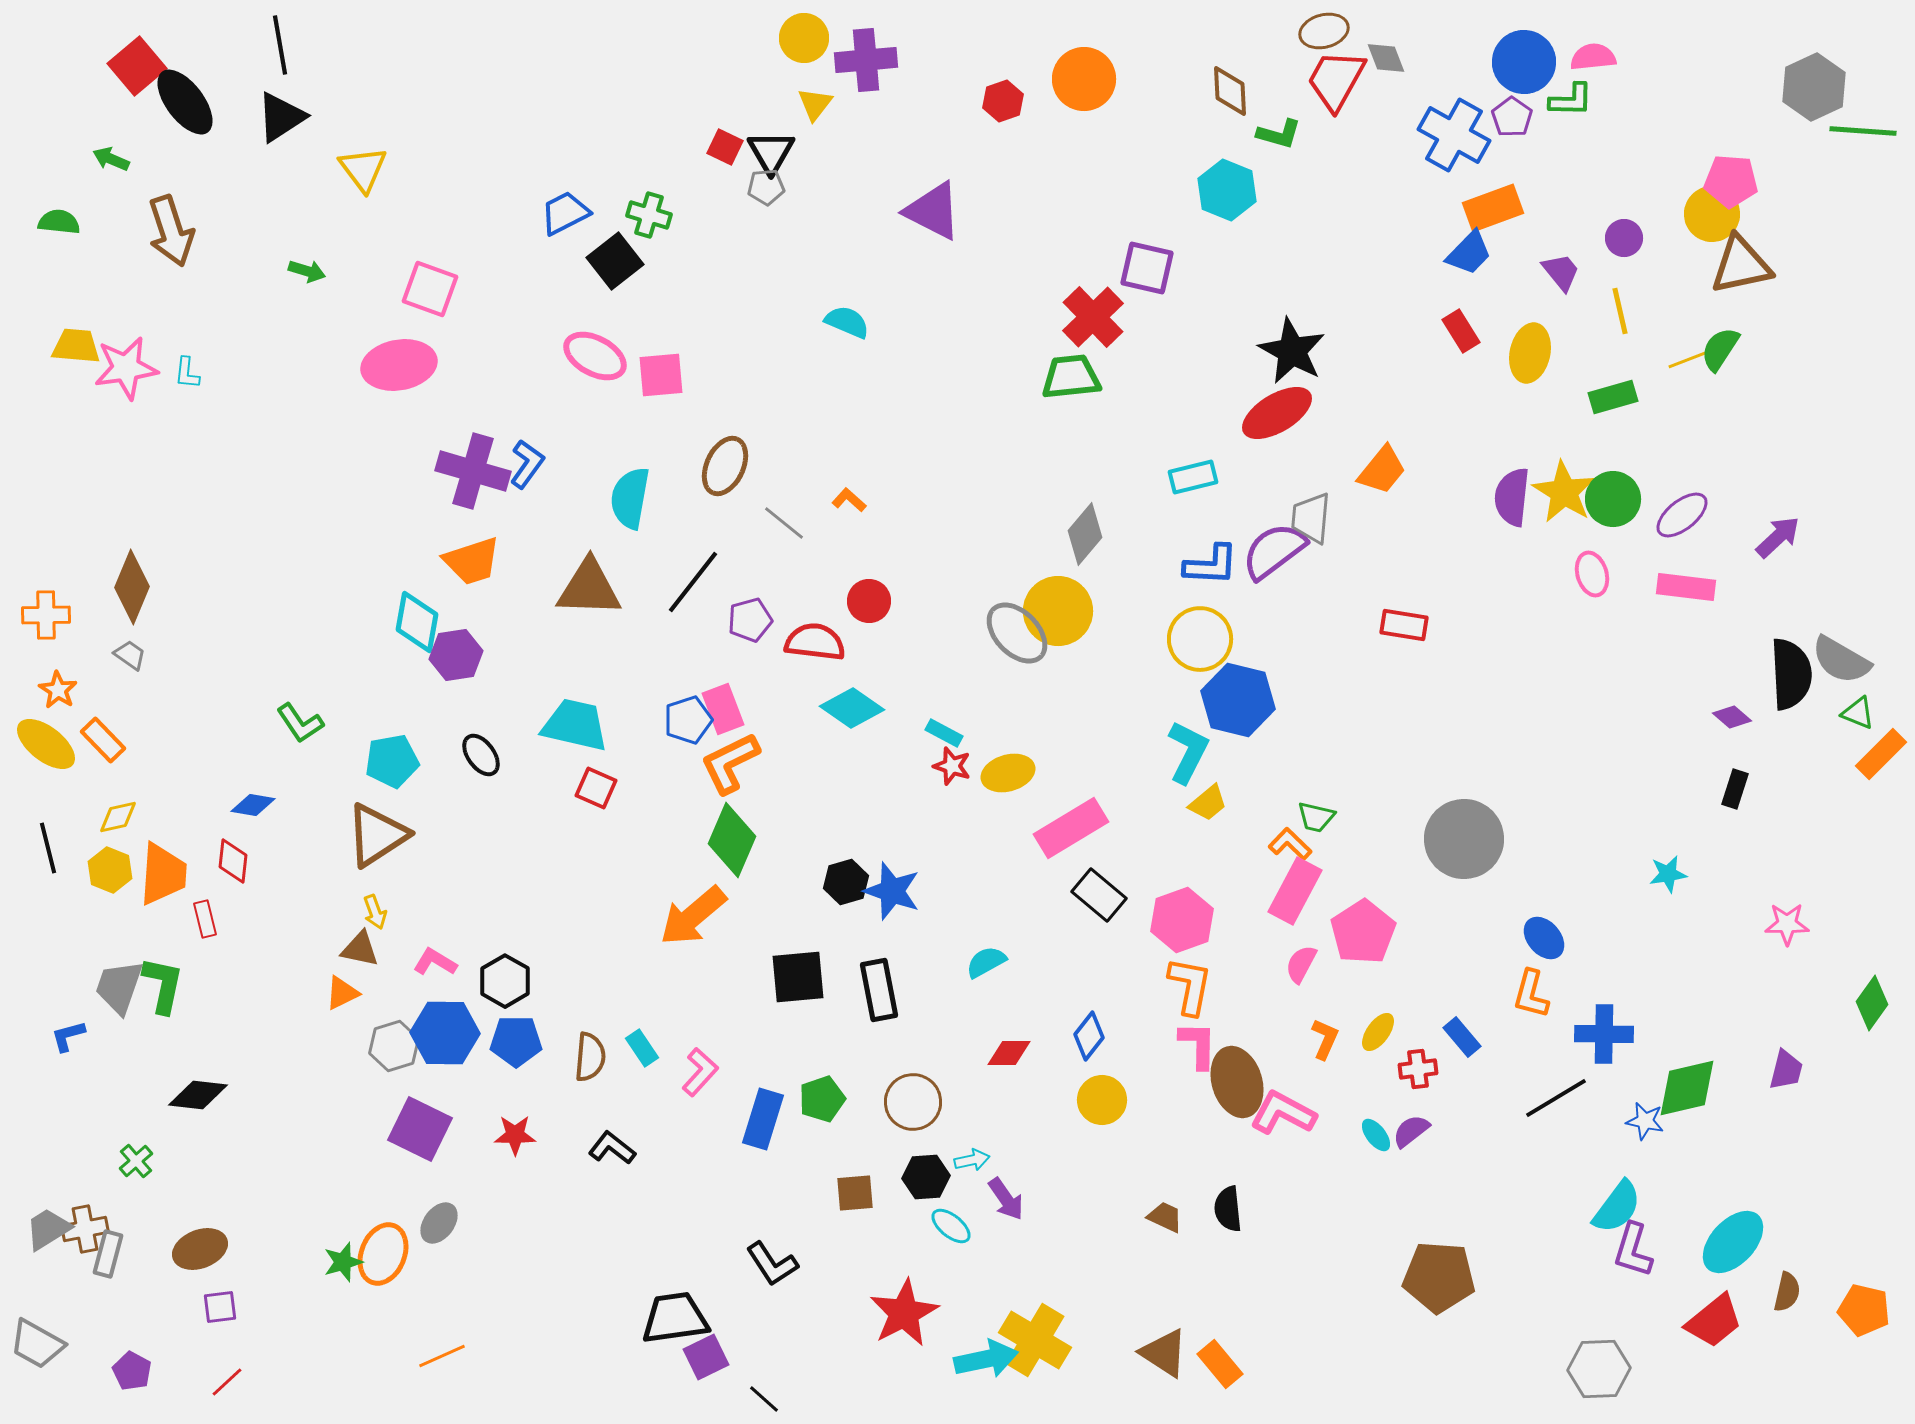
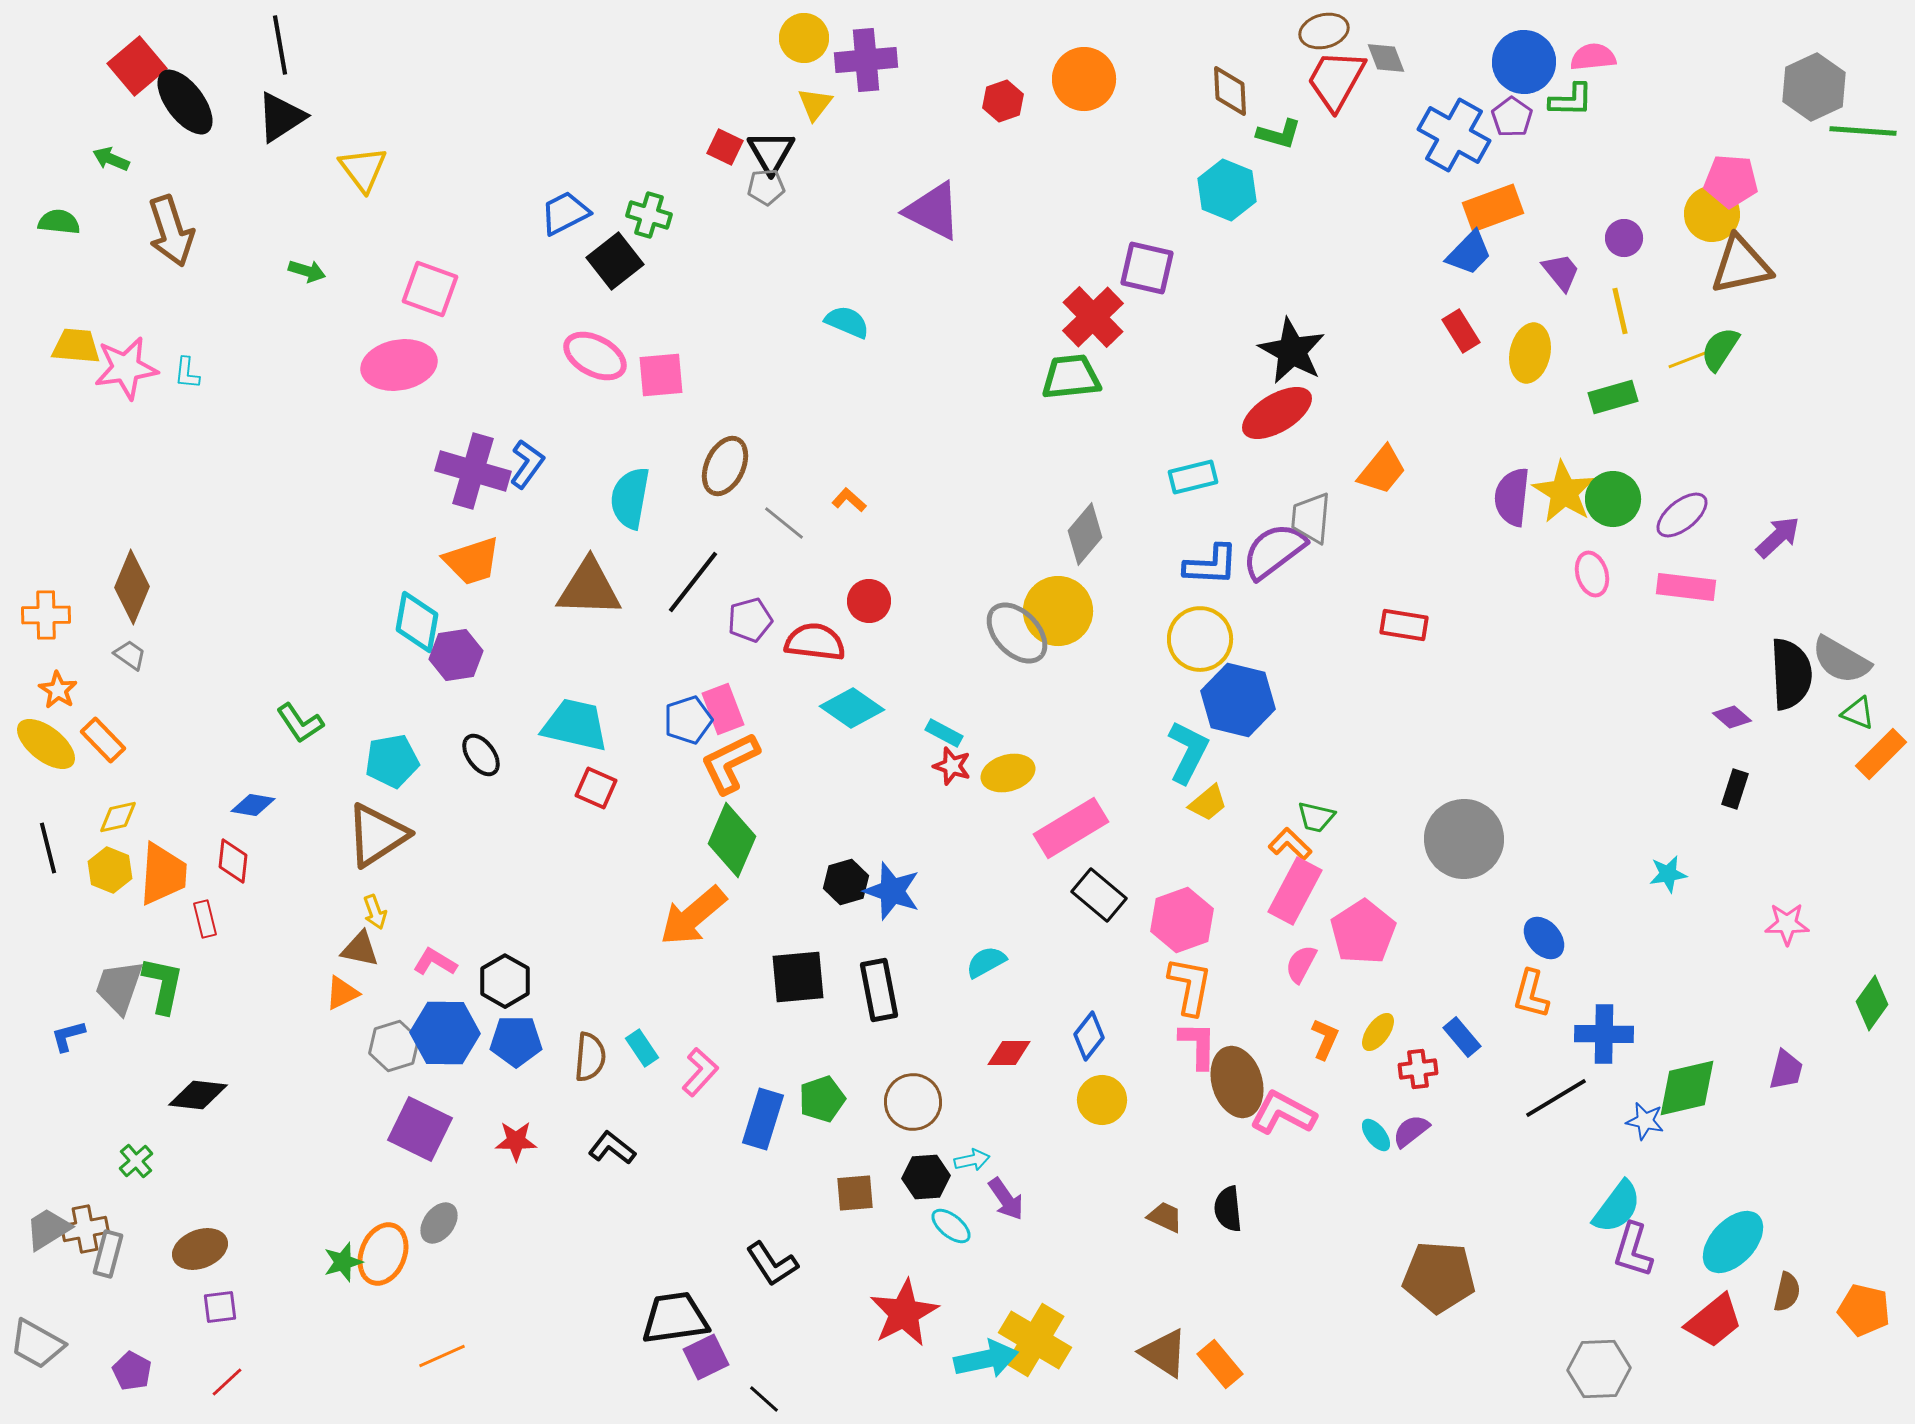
red star at (515, 1135): moved 1 px right, 6 px down
